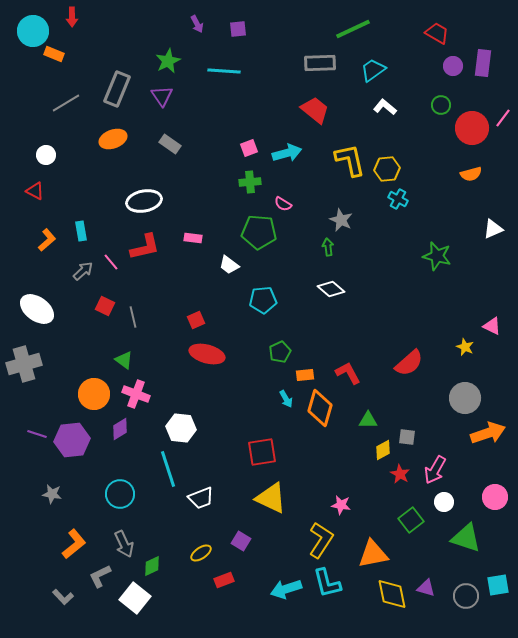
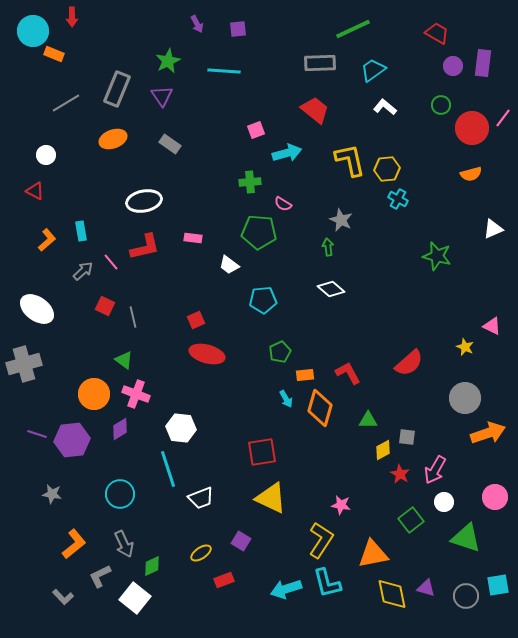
pink square at (249, 148): moved 7 px right, 18 px up
